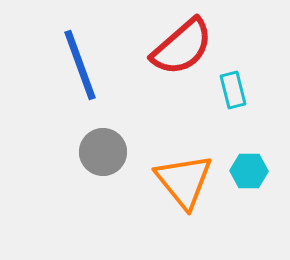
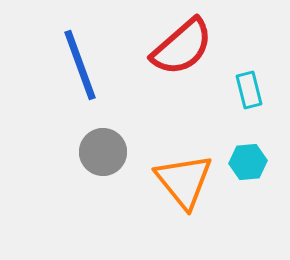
cyan rectangle: moved 16 px right
cyan hexagon: moved 1 px left, 9 px up; rotated 6 degrees counterclockwise
